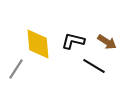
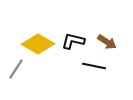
yellow diamond: rotated 56 degrees counterclockwise
black line: rotated 20 degrees counterclockwise
